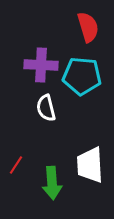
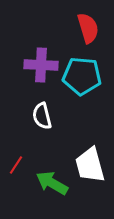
red semicircle: moved 1 px down
white semicircle: moved 4 px left, 8 px down
white trapezoid: rotated 12 degrees counterclockwise
green arrow: rotated 124 degrees clockwise
